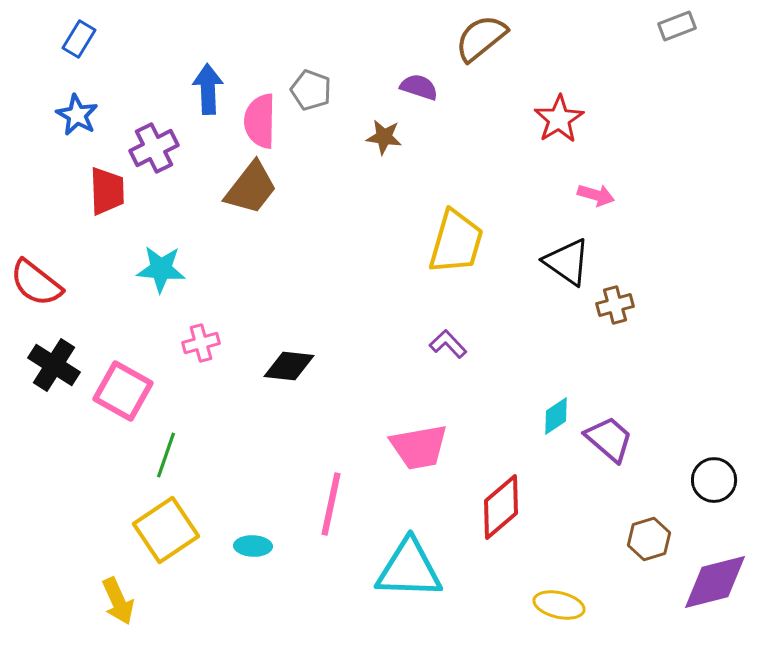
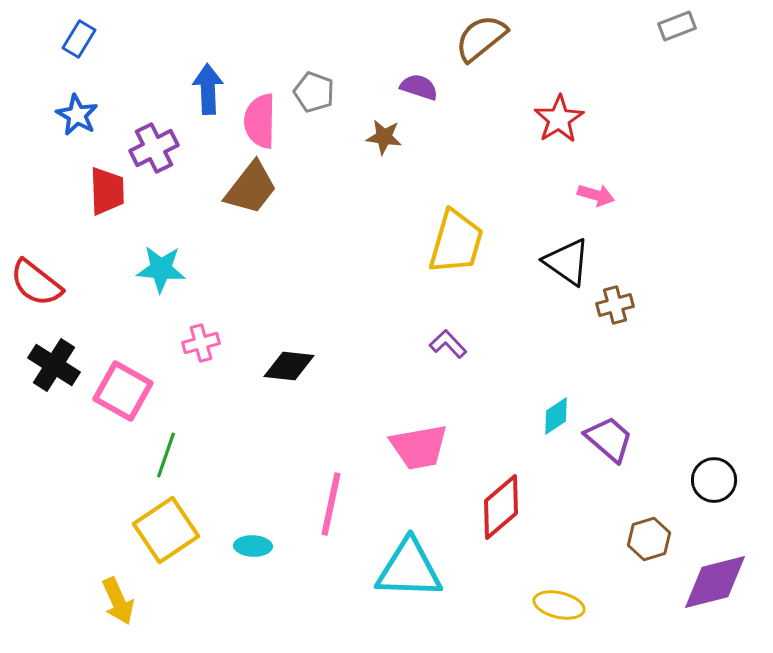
gray pentagon: moved 3 px right, 2 px down
